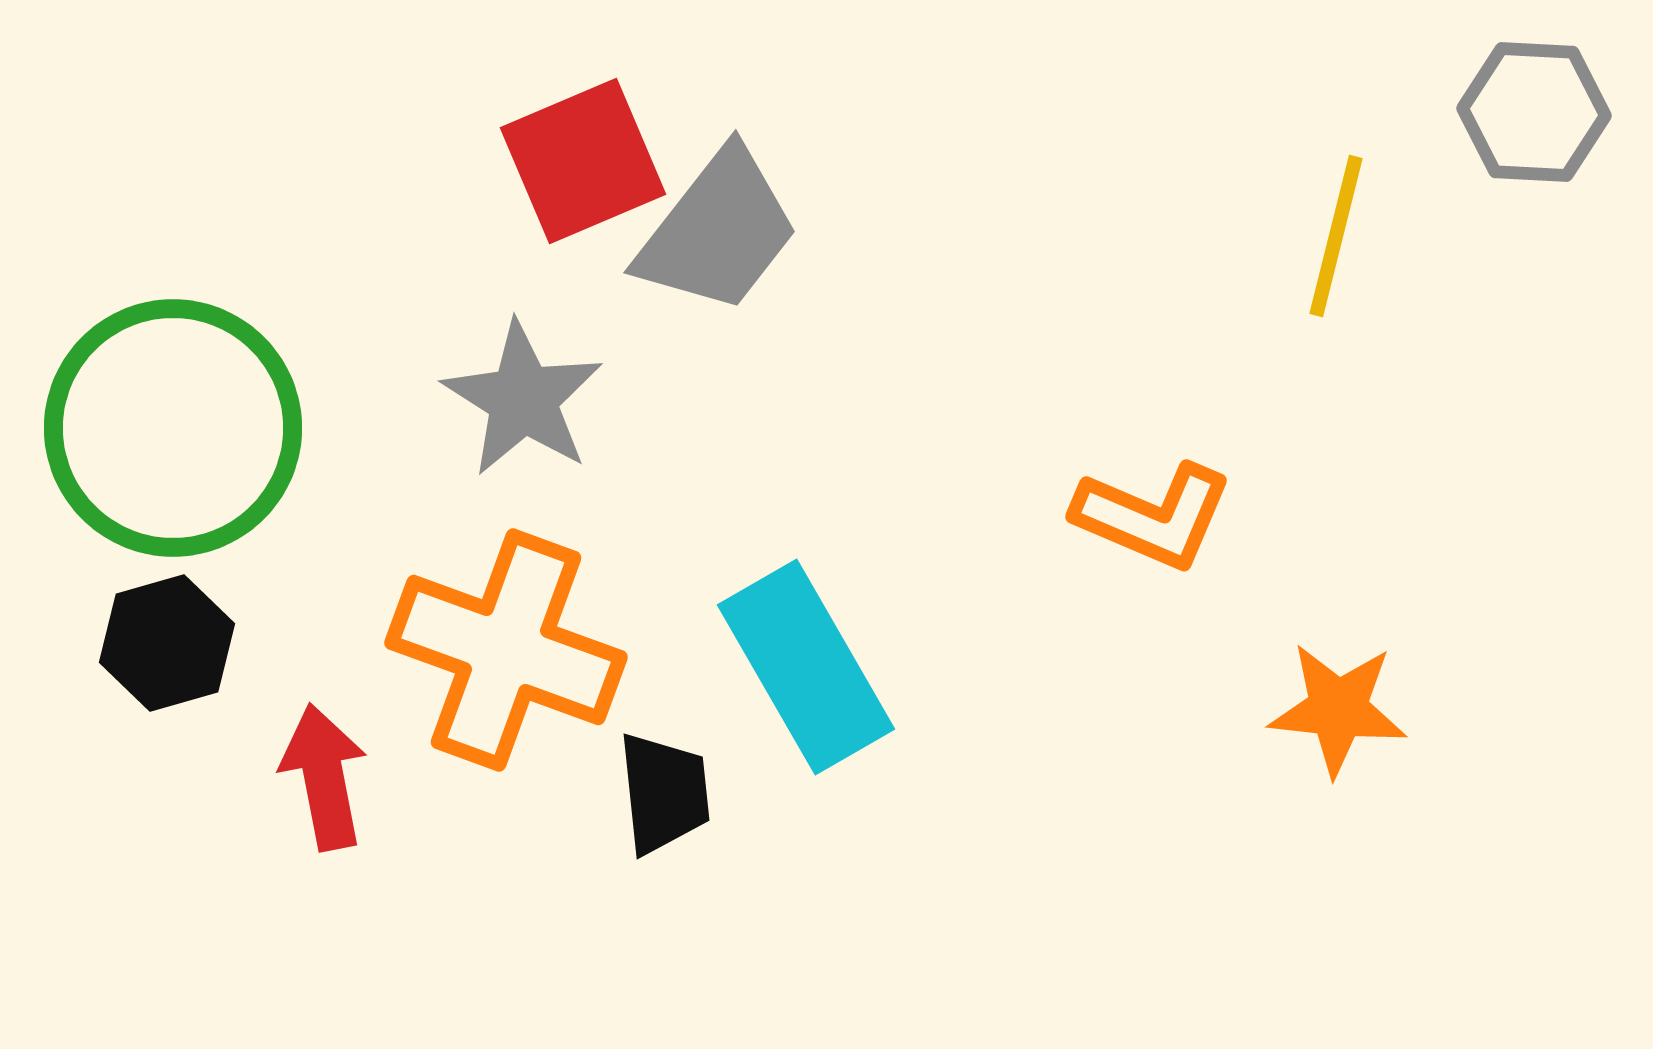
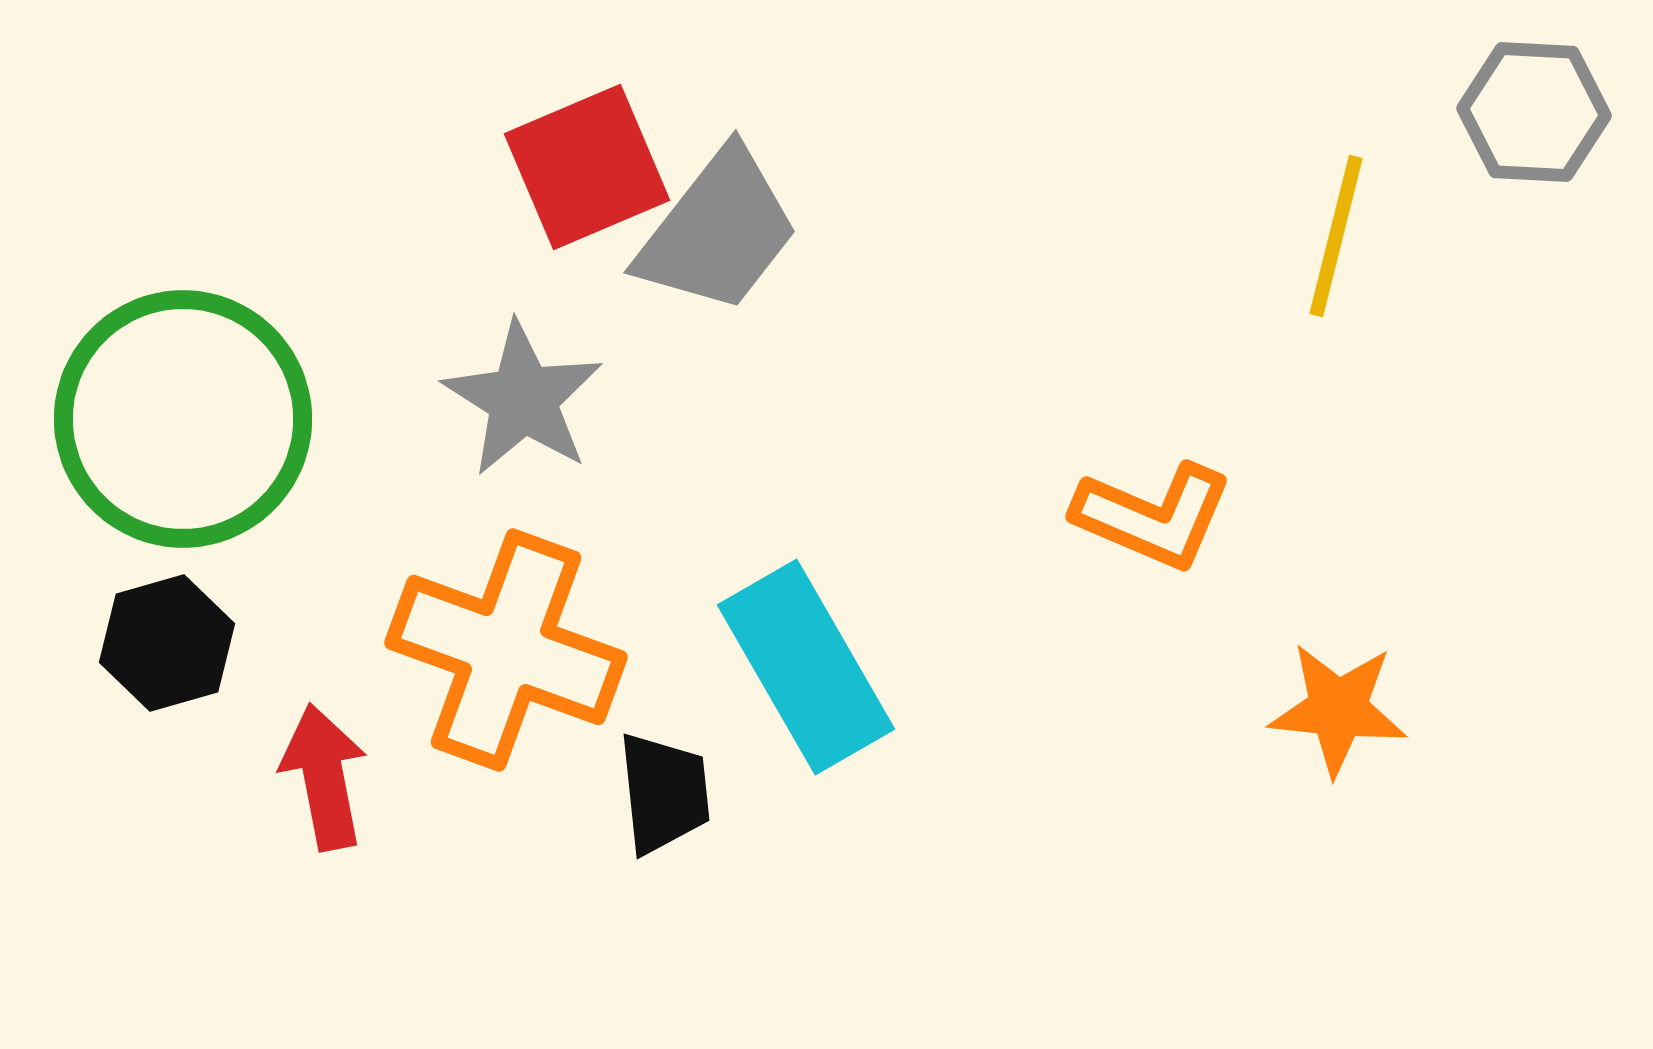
red square: moved 4 px right, 6 px down
green circle: moved 10 px right, 9 px up
